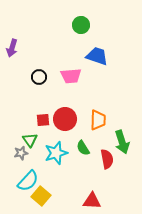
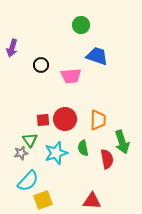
black circle: moved 2 px right, 12 px up
green semicircle: rotated 21 degrees clockwise
yellow square: moved 2 px right, 4 px down; rotated 30 degrees clockwise
